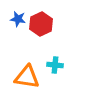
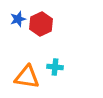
blue star: rotated 28 degrees counterclockwise
cyan cross: moved 2 px down
